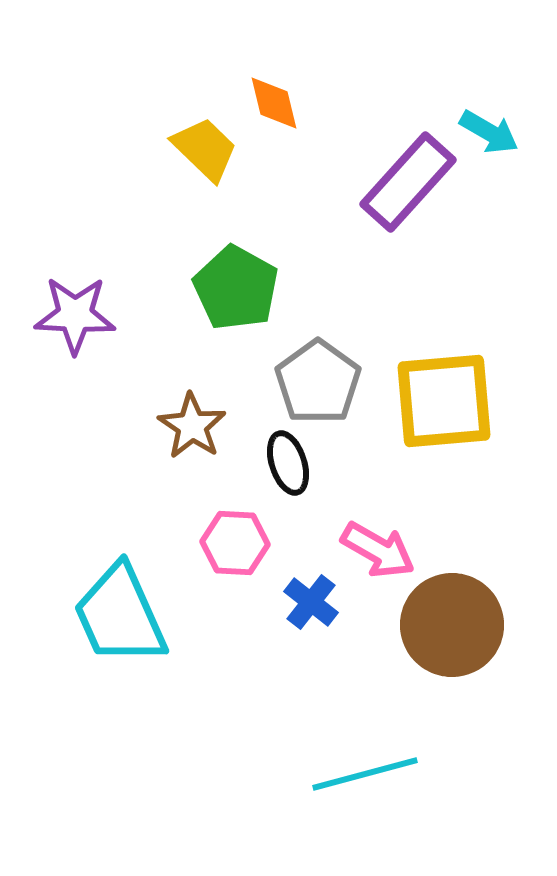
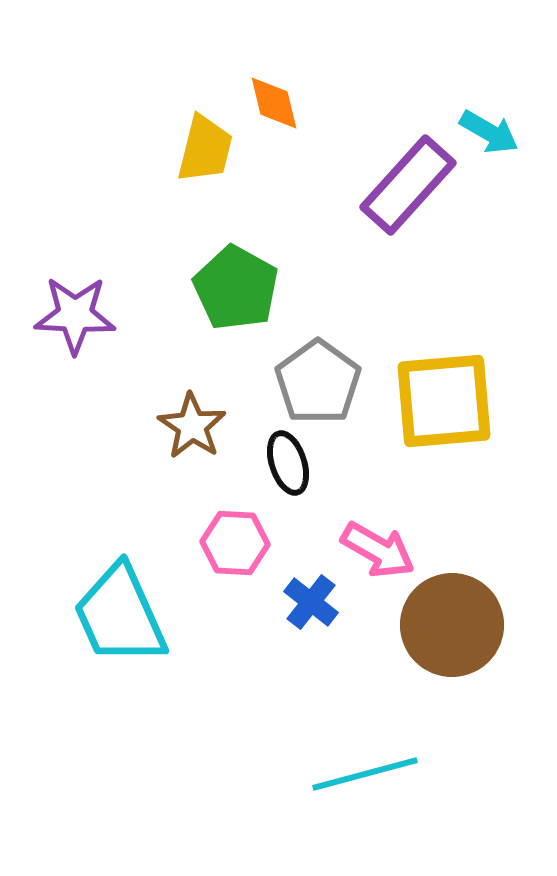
yellow trapezoid: rotated 60 degrees clockwise
purple rectangle: moved 3 px down
